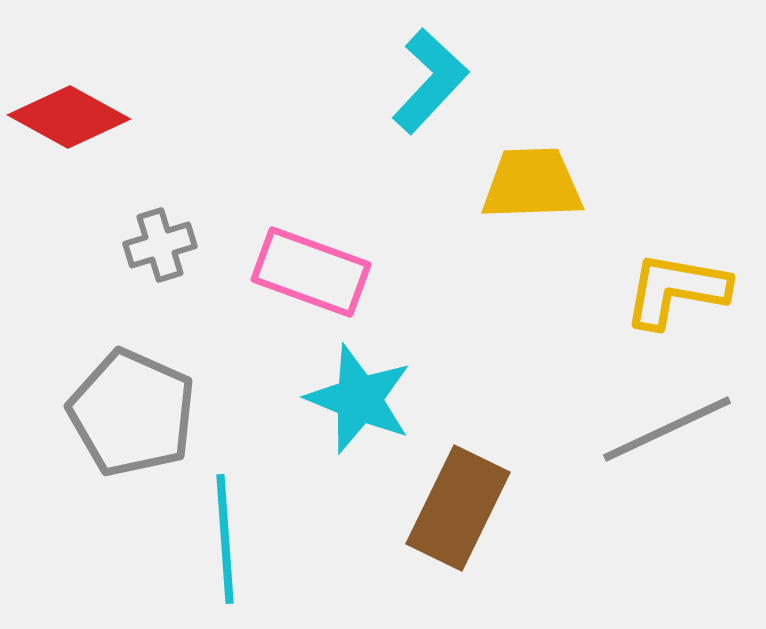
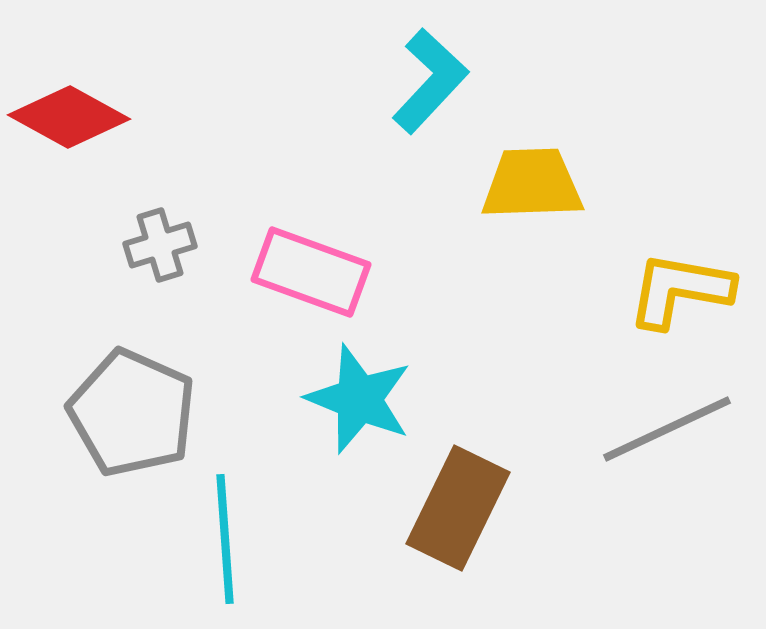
yellow L-shape: moved 4 px right
